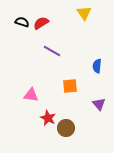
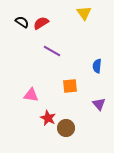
black semicircle: rotated 16 degrees clockwise
